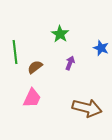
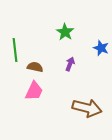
green star: moved 5 px right, 2 px up
green line: moved 2 px up
purple arrow: moved 1 px down
brown semicircle: rotated 49 degrees clockwise
pink trapezoid: moved 2 px right, 7 px up
